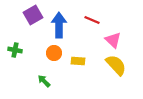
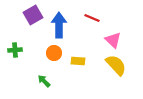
red line: moved 2 px up
green cross: rotated 16 degrees counterclockwise
